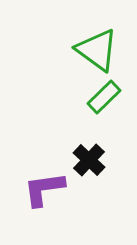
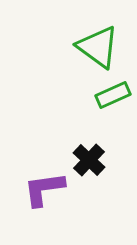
green triangle: moved 1 px right, 3 px up
green rectangle: moved 9 px right, 2 px up; rotated 20 degrees clockwise
